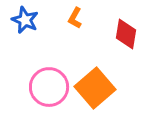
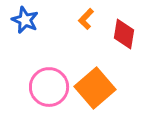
orange L-shape: moved 11 px right, 1 px down; rotated 15 degrees clockwise
red diamond: moved 2 px left
